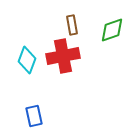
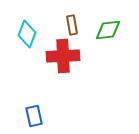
green diamond: moved 4 px left; rotated 12 degrees clockwise
red cross: rotated 8 degrees clockwise
cyan diamond: moved 26 px up
